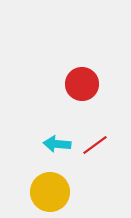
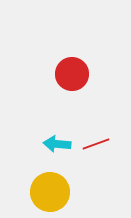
red circle: moved 10 px left, 10 px up
red line: moved 1 px right, 1 px up; rotated 16 degrees clockwise
